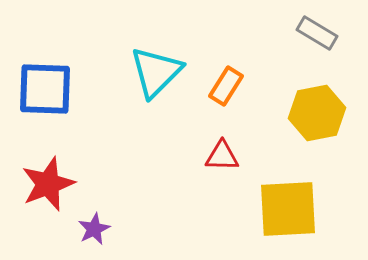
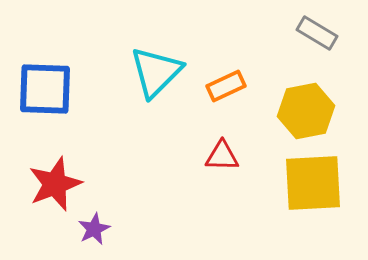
orange rectangle: rotated 33 degrees clockwise
yellow hexagon: moved 11 px left, 2 px up
red star: moved 7 px right
yellow square: moved 25 px right, 26 px up
